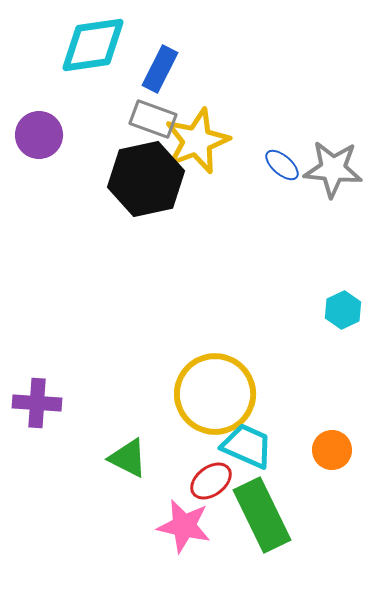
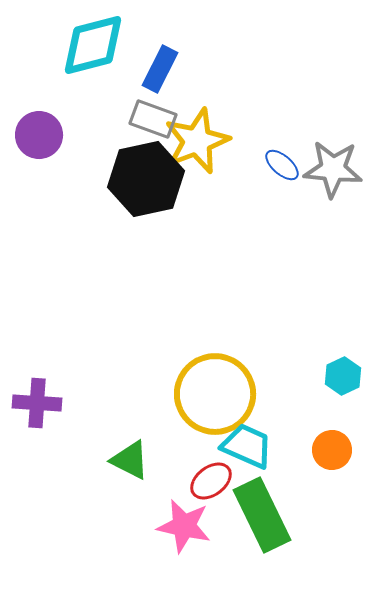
cyan diamond: rotated 6 degrees counterclockwise
cyan hexagon: moved 66 px down
green triangle: moved 2 px right, 2 px down
